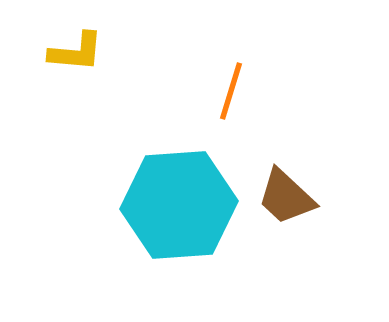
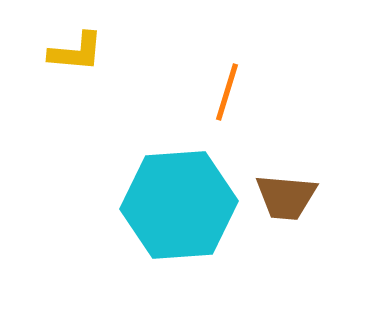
orange line: moved 4 px left, 1 px down
brown trapezoid: rotated 38 degrees counterclockwise
